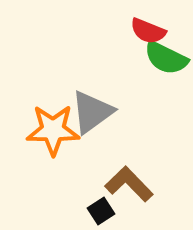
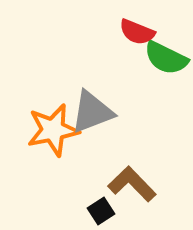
red semicircle: moved 11 px left, 1 px down
gray triangle: rotated 15 degrees clockwise
orange star: rotated 12 degrees counterclockwise
brown L-shape: moved 3 px right
